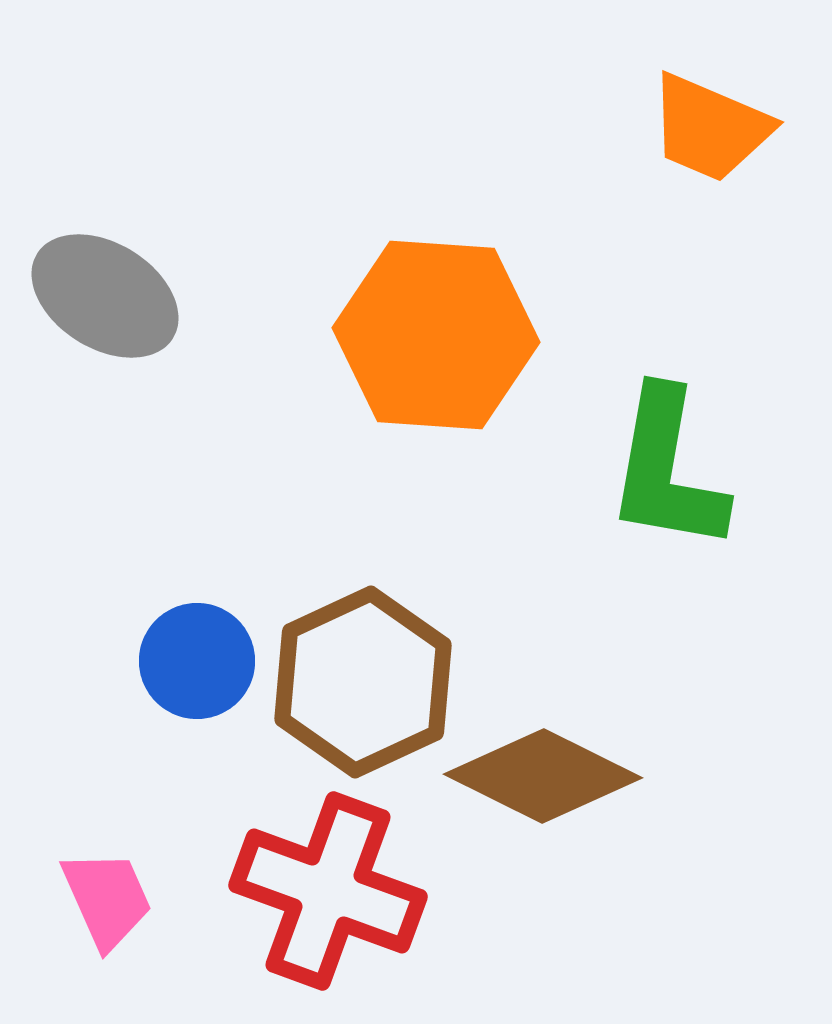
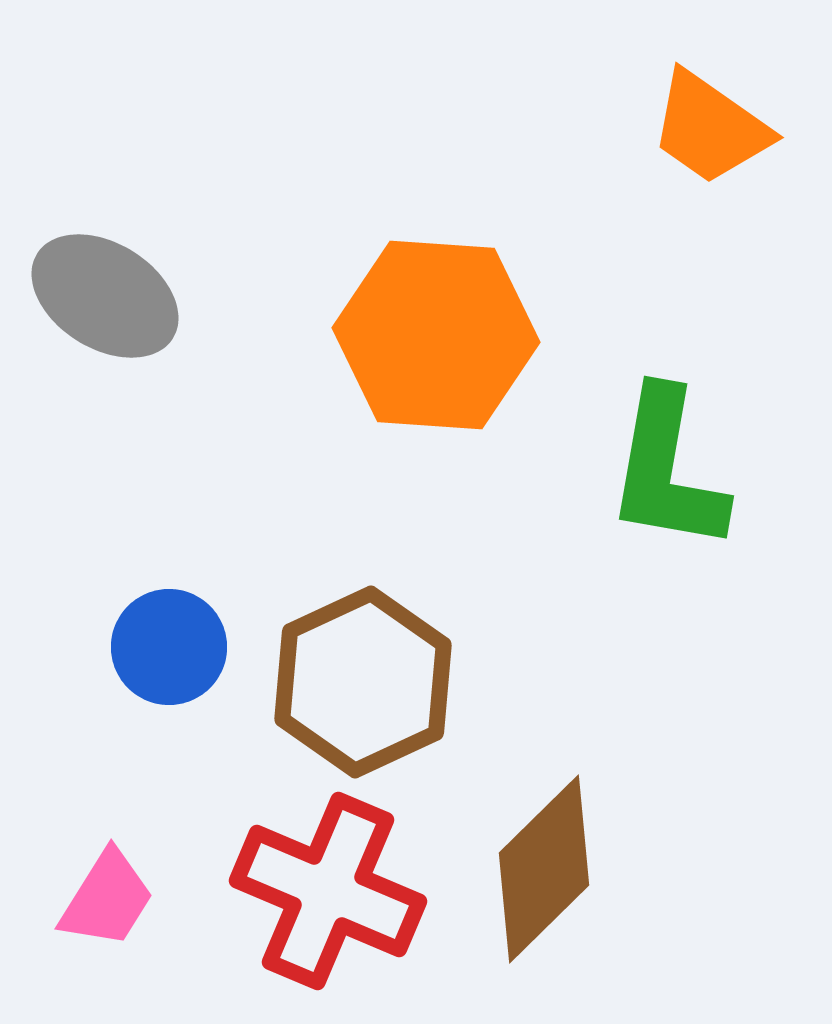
orange trapezoid: rotated 12 degrees clockwise
blue circle: moved 28 px left, 14 px up
brown diamond: moved 1 px right, 93 px down; rotated 71 degrees counterclockwise
red cross: rotated 3 degrees clockwise
pink trapezoid: rotated 56 degrees clockwise
